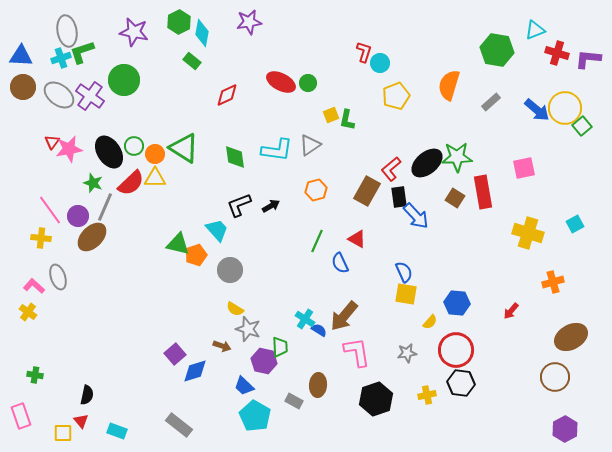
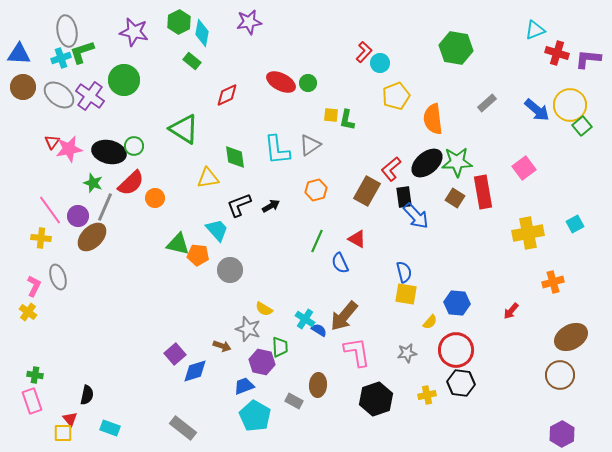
green hexagon at (497, 50): moved 41 px left, 2 px up
red L-shape at (364, 52): rotated 25 degrees clockwise
blue triangle at (21, 56): moved 2 px left, 2 px up
orange semicircle at (449, 85): moved 16 px left, 34 px down; rotated 24 degrees counterclockwise
gray rectangle at (491, 102): moved 4 px left, 1 px down
yellow circle at (565, 108): moved 5 px right, 3 px up
yellow square at (331, 115): rotated 28 degrees clockwise
green triangle at (184, 148): moved 19 px up
cyan L-shape at (277, 150): rotated 76 degrees clockwise
black ellipse at (109, 152): rotated 44 degrees counterclockwise
orange circle at (155, 154): moved 44 px down
green star at (457, 157): moved 5 px down
pink square at (524, 168): rotated 25 degrees counterclockwise
yellow triangle at (155, 178): moved 53 px right; rotated 10 degrees counterclockwise
black rectangle at (399, 197): moved 5 px right
yellow cross at (528, 233): rotated 28 degrees counterclockwise
orange pentagon at (196, 255): moved 2 px right; rotated 25 degrees clockwise
blue semicircle at (404, 272): rotated 10 degrees clockwise
pink L-shape at (34, 286): rotated 75 degrees clockwise
yellow semicircle at (235, 309): moved 29 px right
purple hexagon at (264, 361): moved 2 px left, 1 px down
brown circle at (555, 377): moved 5 px right, 2 px up
blue trapezoid at (244, 386): rotated 115 degrees clockwise
pink rectangle at (21, 416): moved 11 px right, 15 px up
red triangle at (81, 421): moved 11 px left, 2 px up
gray rectangle at (179, 425): moved 4 px right, 3 px down
purple hexagon at (565, 429): moved 3 px left, 5 px down
cyan rectangle at (117, 431): moved 7 px left, 3 px up
